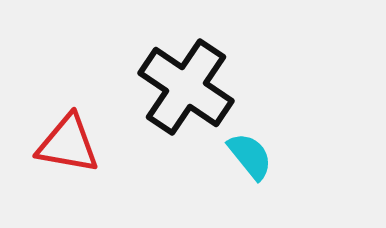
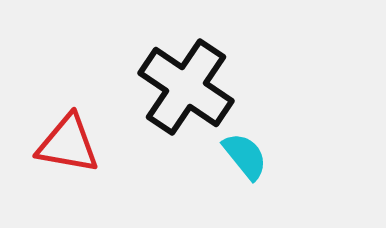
cyan semicircle: moved 5 px left
